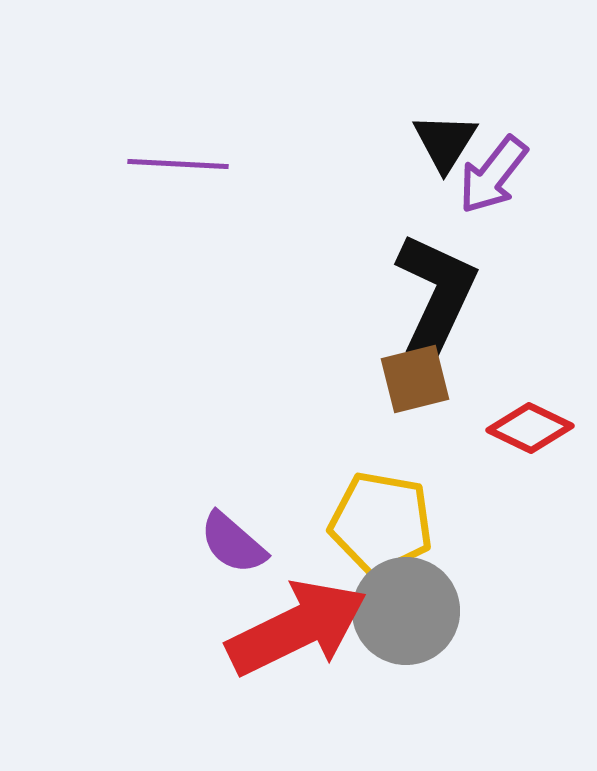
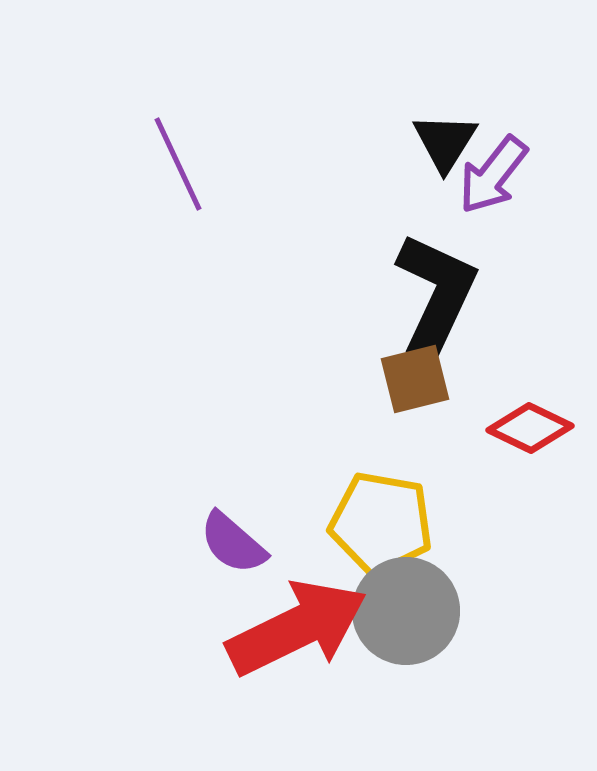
purple line: rotated 62 degrees clockwise
